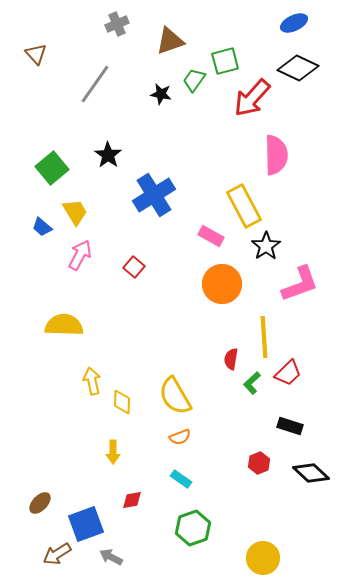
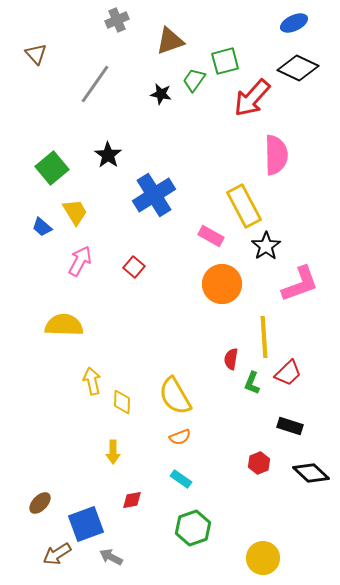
gray cross at (117, 24): moved 4 px up
pink arrow at (80, 255): moved 6 px down
green L-shape at (252, 383): rotated 25 degrees counterclockwise
